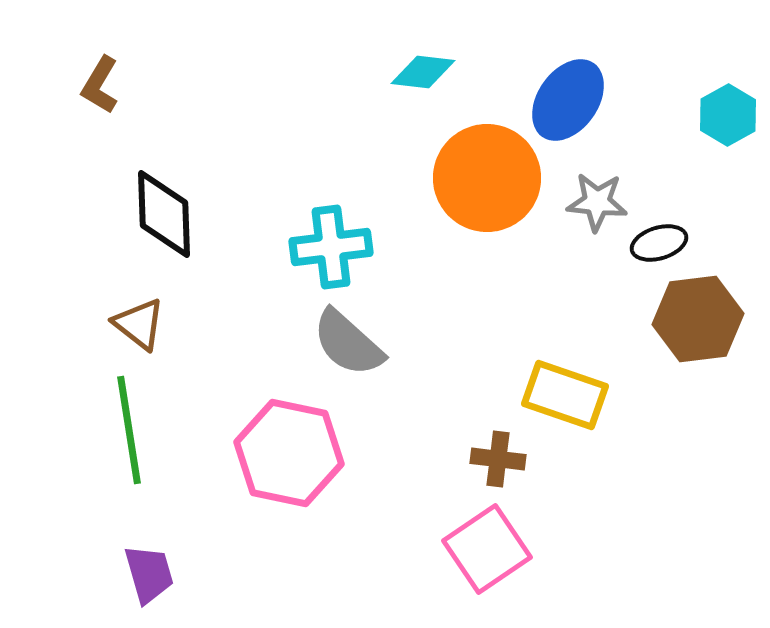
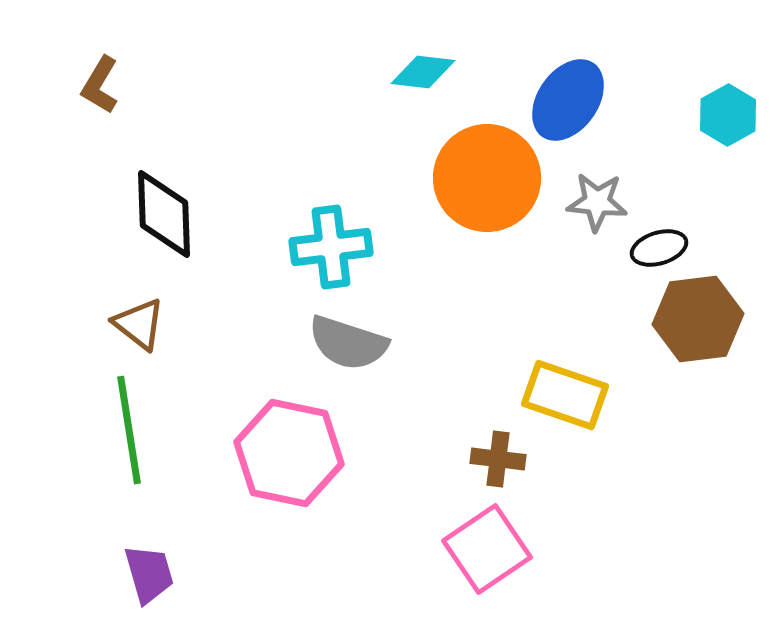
black ellipse: moved 5 px down
gray semicircle: rotated 24 degrees counterclockwise
